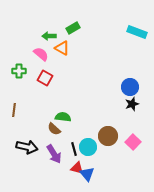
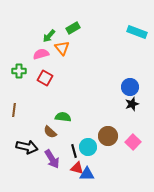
green arrow: rotated 48 degrees counterclockwise
orange triangle: rotated 21 degrees clockwise
pink semicircle: rotated 56 degrees counterclockwise
brown semicircle: moved 4 px left, 3 px down
black line: moved 2 px down
purple arrow: moved 2 px left, 5 px down
blue triangle: rotated 49 degrees counterclockwise
